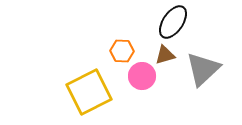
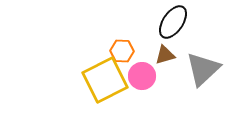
yellow square: moved 16 px right, 12 px up
